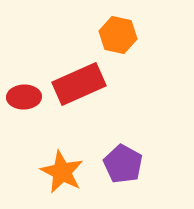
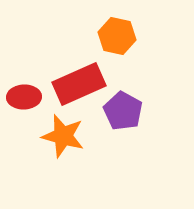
orange hexagon: moved 1 px left, 1 px down
purple pentagon: moved 53 px up
orange star: moved 1 px right, 36 px up; rotated 12 degrees counterclockwise
